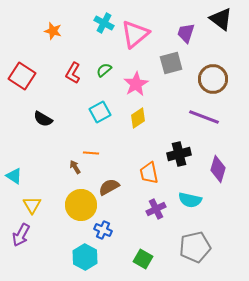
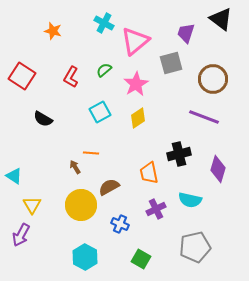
pink triangle: moved 7 px down
red L-shape: moved 2 px left, 4 px down
blue cross: moved 17 px right, 6 px up
green square: moved 2 px left
